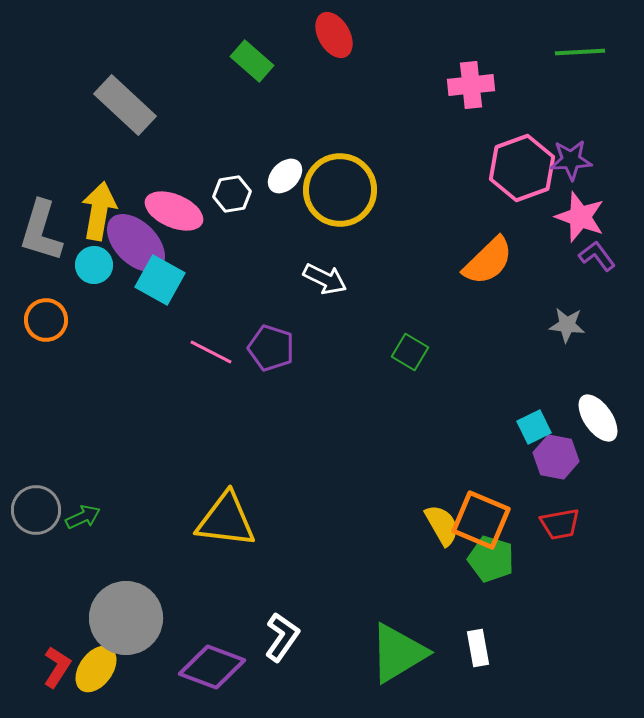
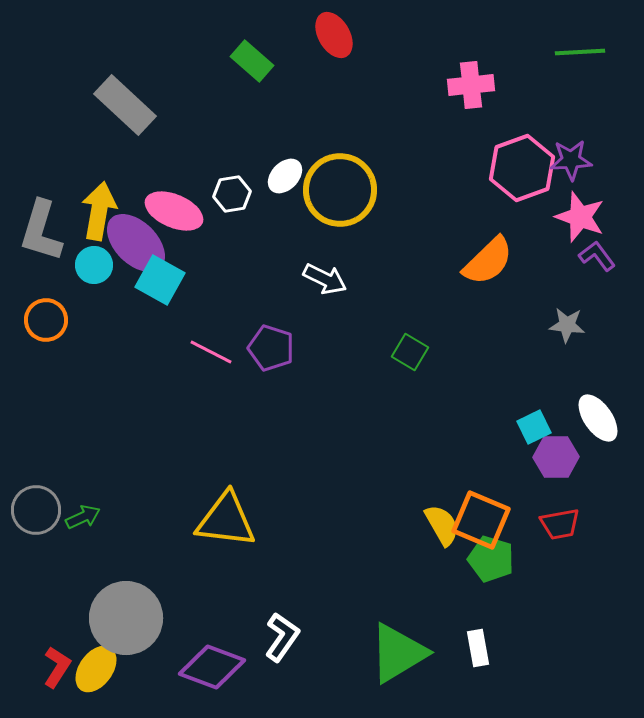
purple hexagon at (556, 457): rotated 12 degrees counterclockwise
